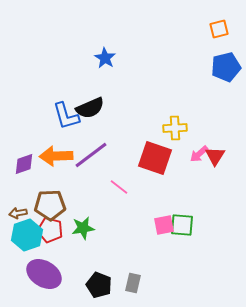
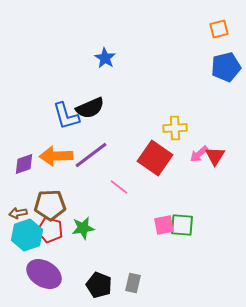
red square: rotated 16 degrees clockwise
